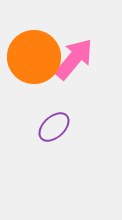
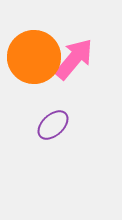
purple ellipse: moved 1 px left, 2 px up
